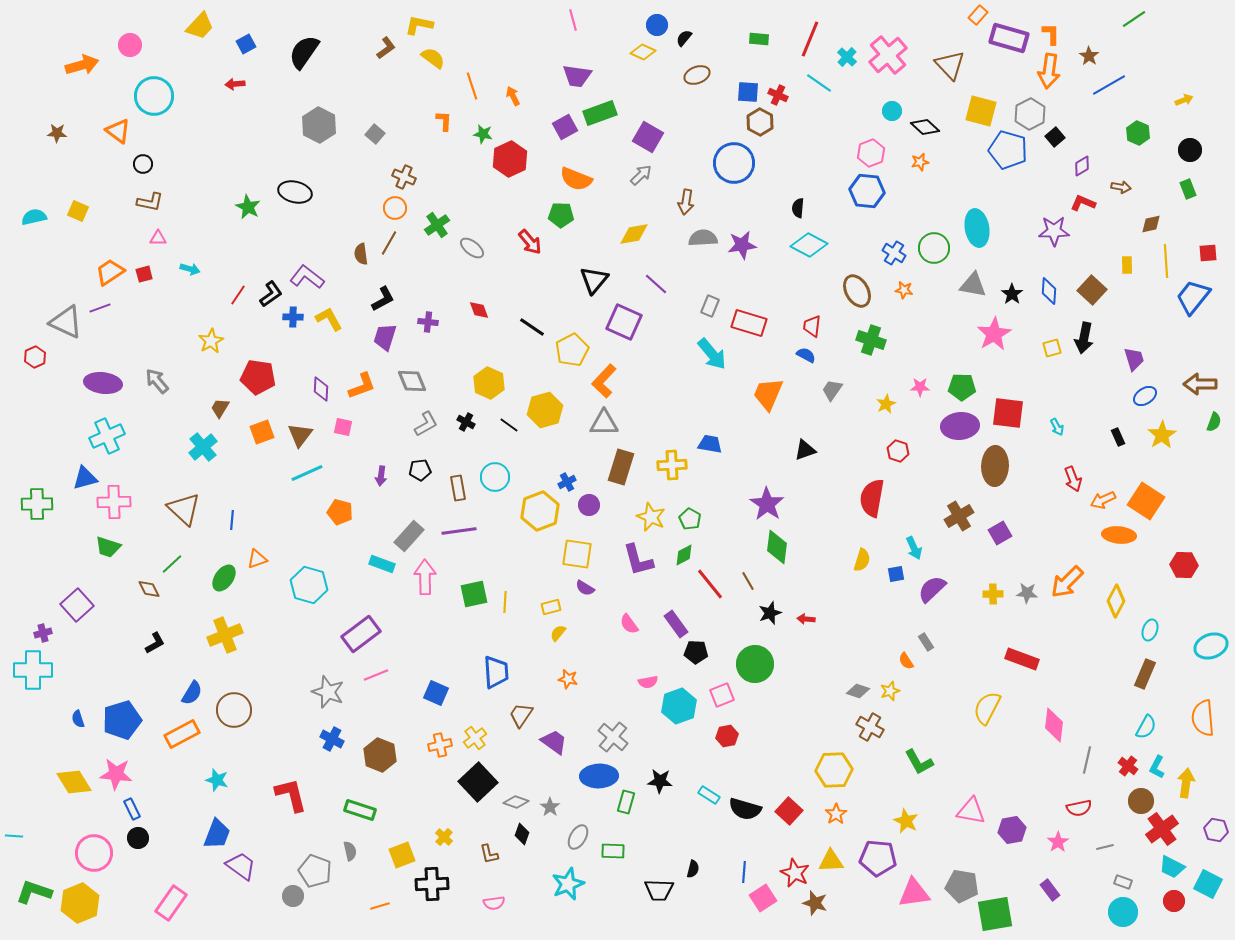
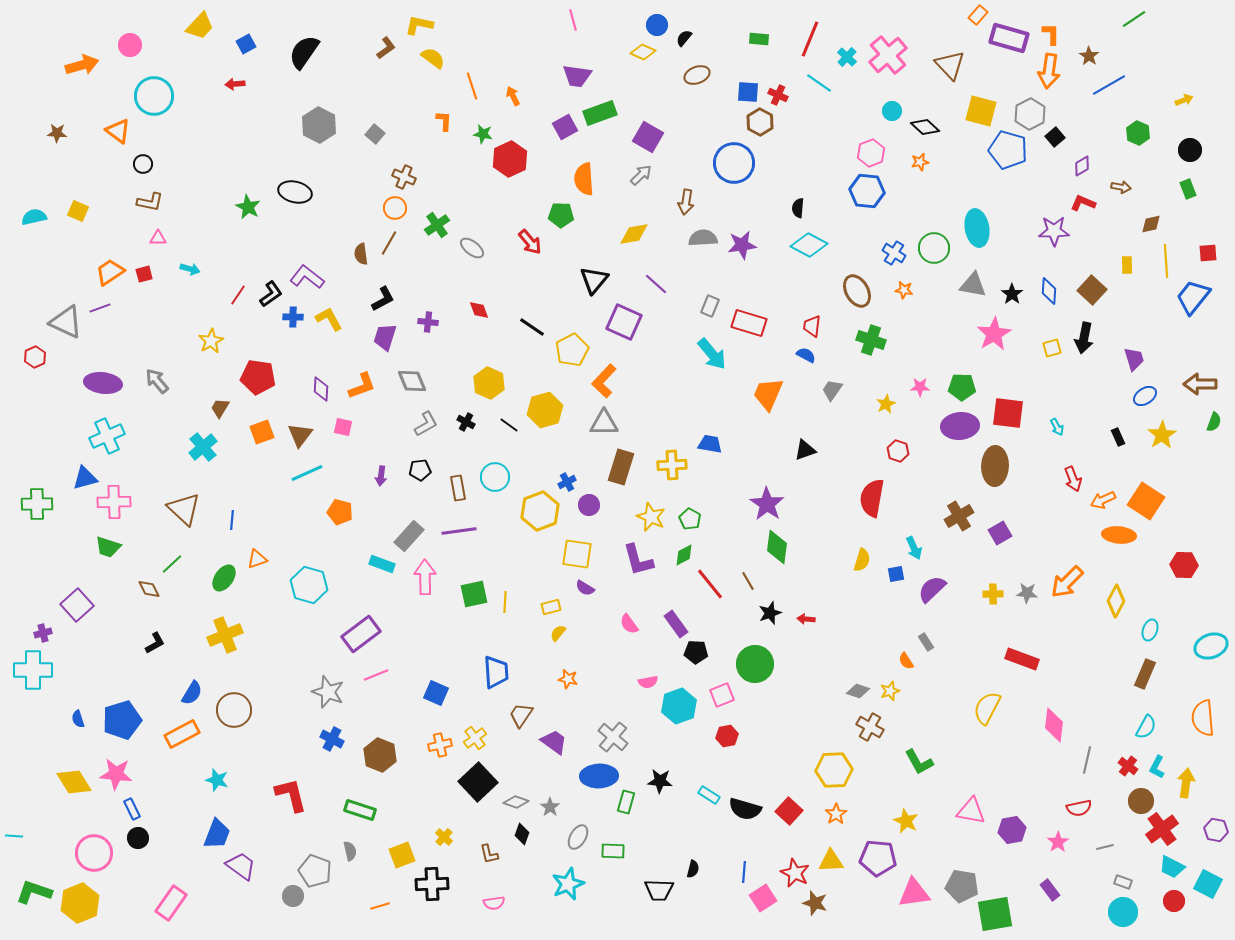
orange semicircle at (576, 179): moved 8 px right; rotated 64 degrees clockwise
